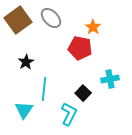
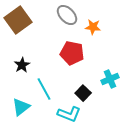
gray ellipse: moved 16 px right, 3 px up
orange star: rotated 28 degrees counterclockwise
red pentagon: moved 8 px left, 5 px down
black star: moved 4 px left, 3 px down
cyan cross: rotated 12 degrees counterclockwise
cyan line: rotated 35 degrees counterclockwise
cyan triangle: moved 3 px left, 3 px up; rotated 18 degrees clockwise
cyan L-shape: rotated 85 degrees clockwise
